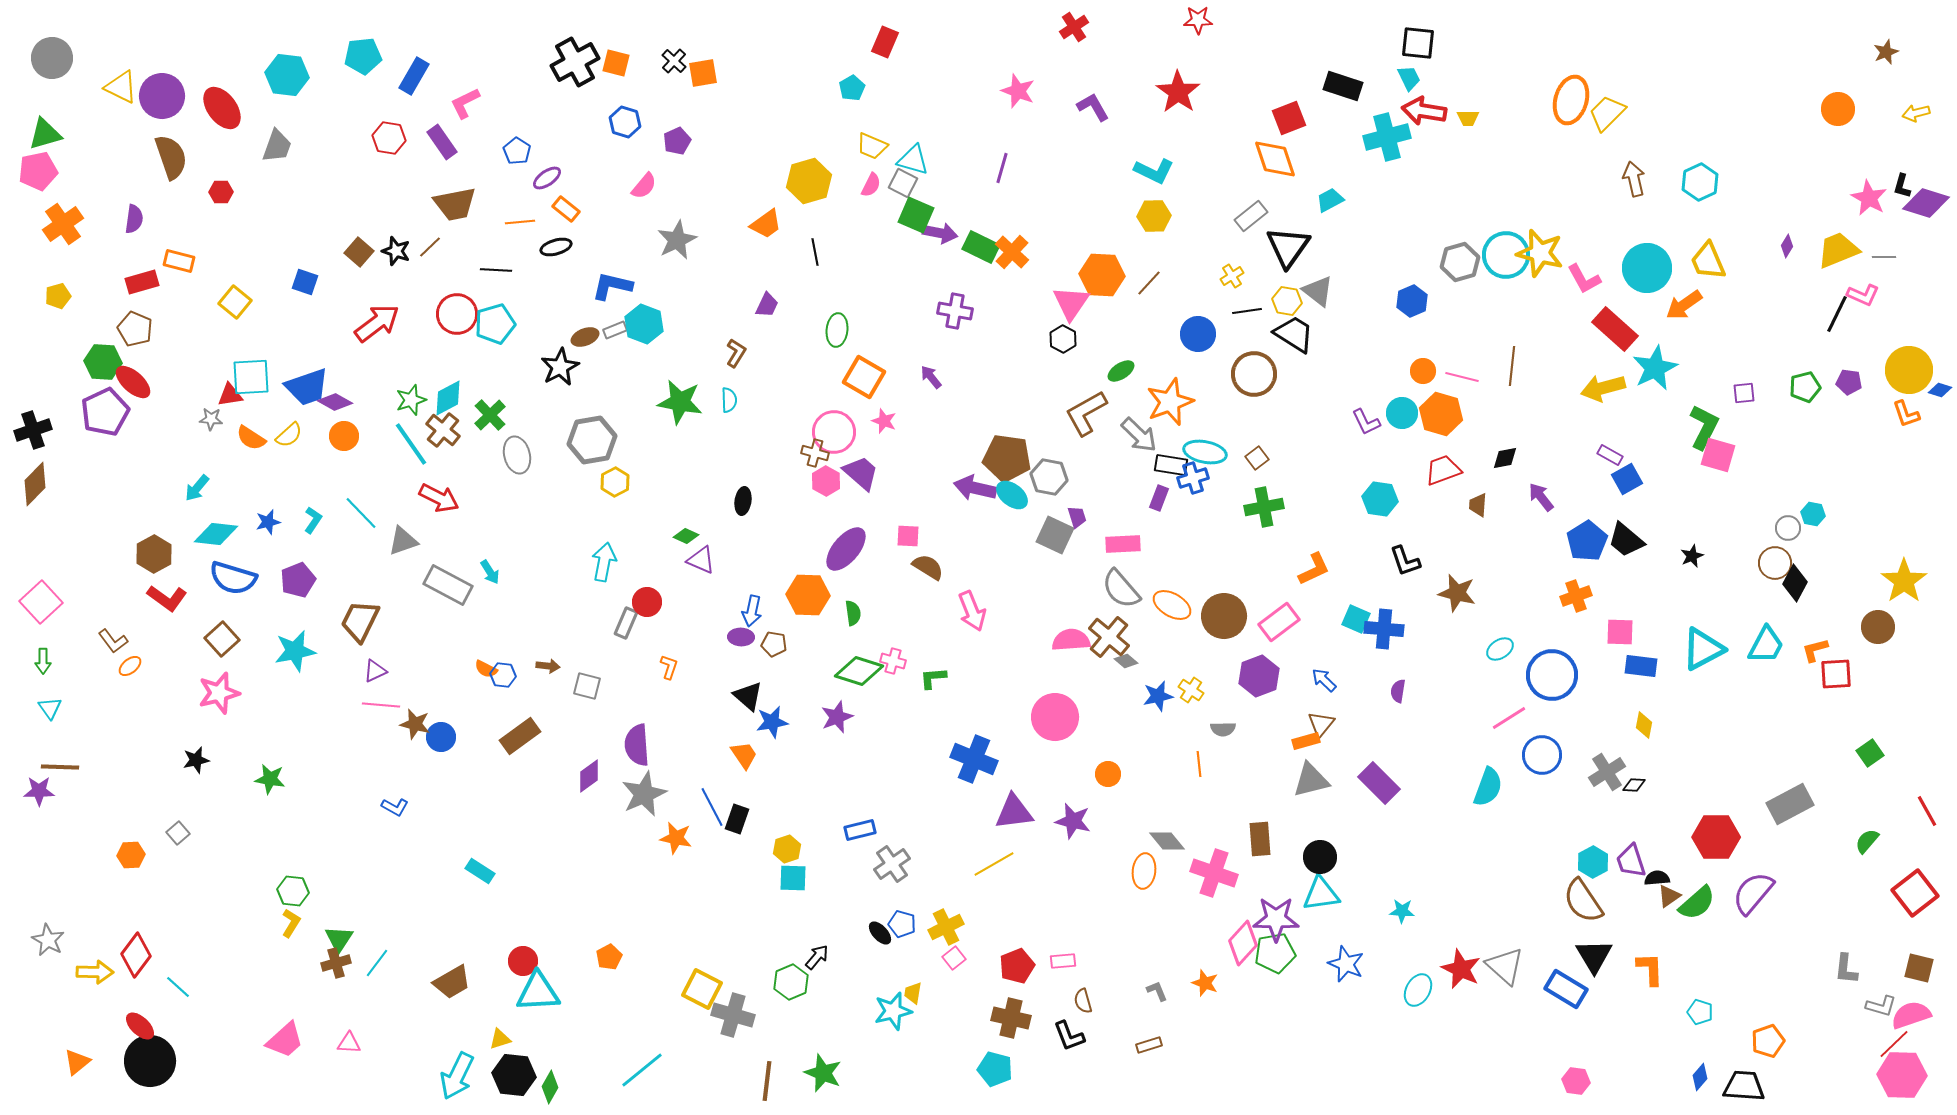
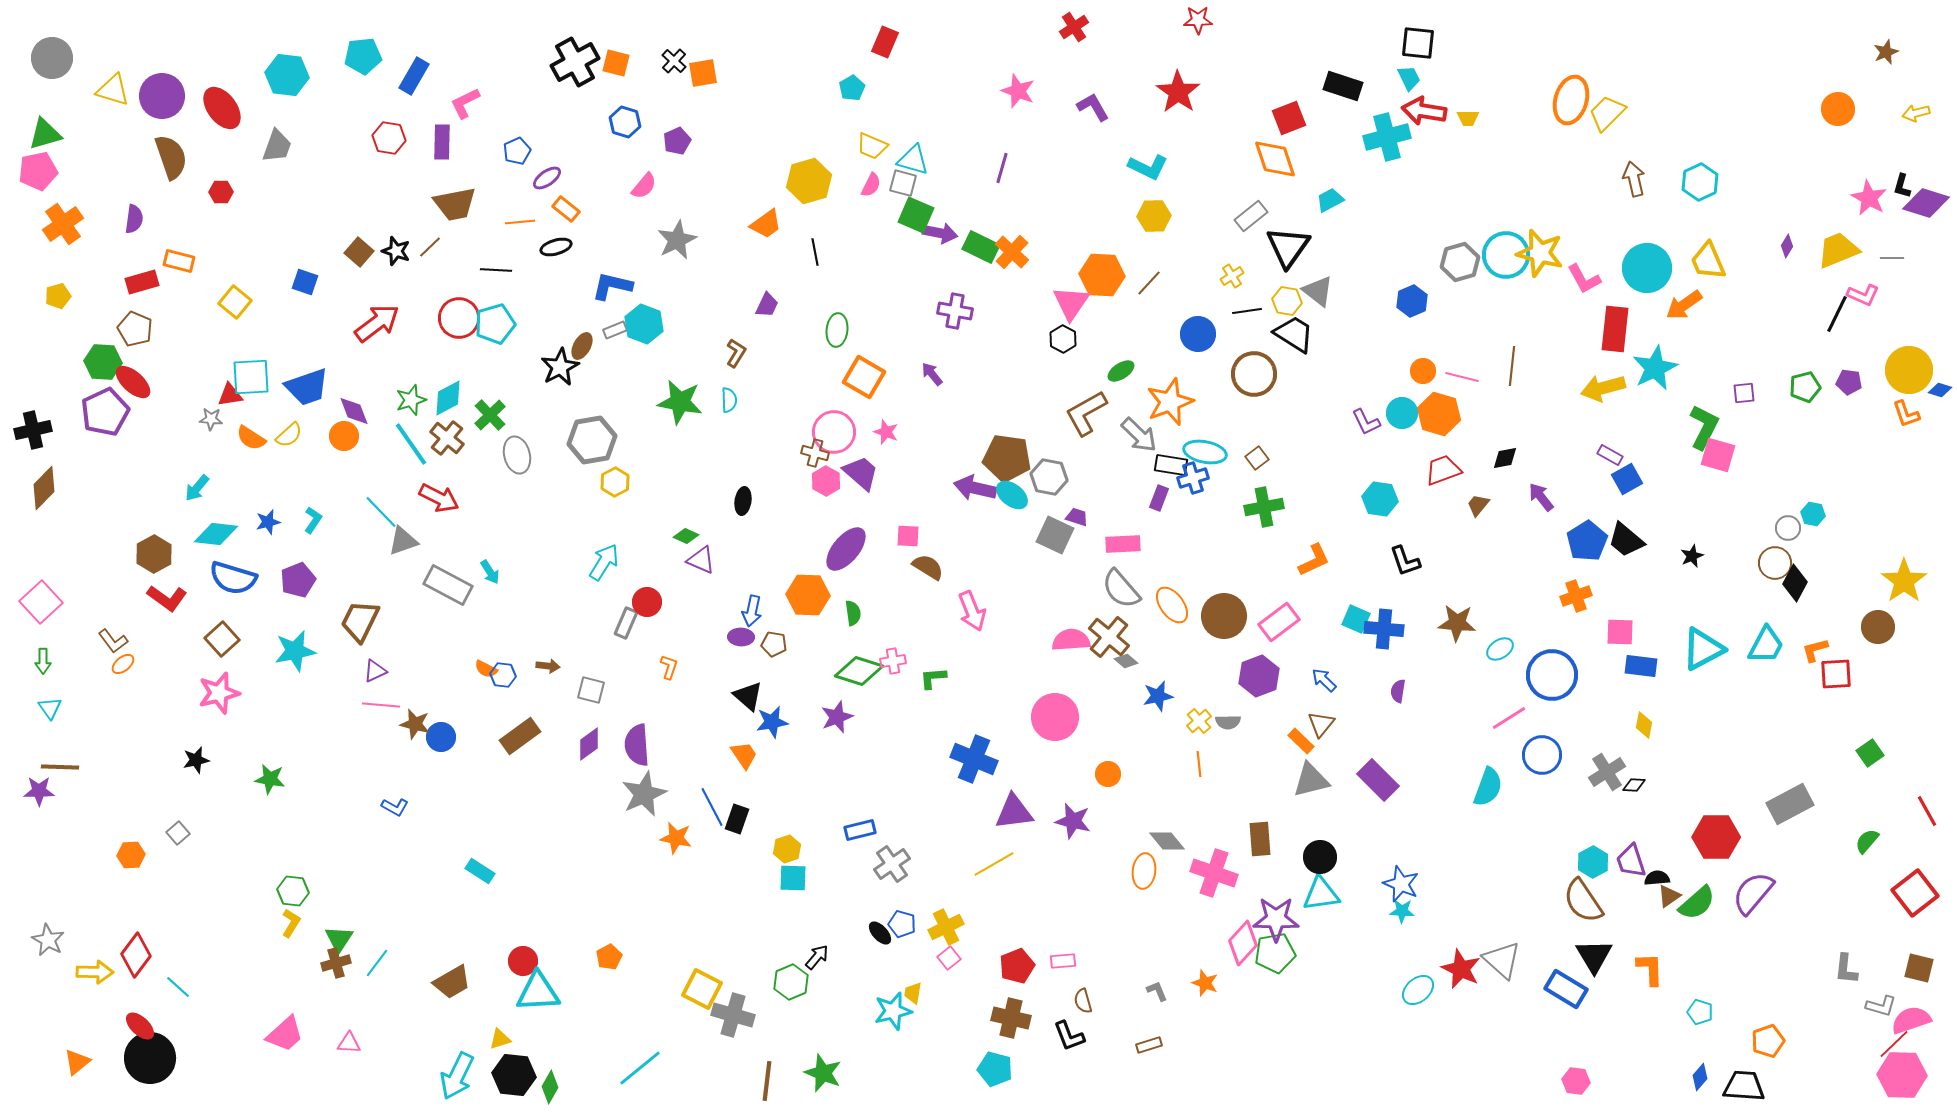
yellow triangle at (121, 87): moved 8 px left, 3 px down; rotated 9 degrees counterclockwise
purple rectangle at (442, 142): rotated 36 degrees clockwise
blue pentagon at (517, 151): rotated 16 degrees clockwise
cyan L-shape at (1154, 171): moved 6 px left, 4 px up
gray square at (903, 183): rotated 12 degrees counterclockwise
gray line at (1884, 257): moved 8 px right, 1 px down
red circle at (457, 314): moved 2 px right, 4 px down
red rectangle at (1615, 329): rotated 54 degrees clockwise
brown ellipse at (585, 337): moved 3 px left, 9 px down; rotated 40 degrees counterclockwise
purple arrow at (931, 377): moved 1 px right, 3 px up
purple diamond at (335, 402): moved 19 px right, 9 px down; rotated 40 degrees clockwise
orange hexagon at (1441, 414): moved 2 px left
pink star at (884, 421): moved 2 px right, 11 px down
black cross at (33, 430): rotated 6 degrees clockwise
brown cross at (443, 430): moved 4 px right, 8 px down
brown diamond at (35, 484): moved 9 px right, 4 px down
brown trapezoid at (1478, 505): rotated 35 degrees clockwise
cyan line at (361, 513): moved 20 px right, 1 px up
purple trapezoid at (1077, 517): rotated 55 degrees counterclockwise
cyan arrow at (604, 562): rotated 21 degrees clockwise
orange L-shape at (1314, 569): moved 9 px up
brown star at (1457, 593): moved 30 px down; rotated 9 degrees counterclockwise
orange ellipse at (1172, 605): rotated 24 degrees clockwise
pink cross at (893, 661): rotated 25 degrees counterclockwise
orange ellipse at (130, 666): moved 7 px left, 2 px up
gray square at (587, 686): moved 4 px right, 4 px down
yellow cross at (1191, 690): moved 8 px right, 31 px down; rotated 15 degrees clockwise
gray semicircle at (1223, 729): moved 5 px right, 7 px up
orange rectangle at (1306, 741): moved 5 px left; rotated 60 degrees clockwise
purple diamond at (589, 776): moved 32 px up
purple rectangle at (1379, 783): moved 1 px left, 3 px up
pink square at (954, 958): moved 5 px left
blue star at (1346, 964): moved 55 px right, 80 px up
gray triangle at (1505, 966): moved 3 px left, 6 px up
cyan ellipse at (1418, 990): rotated 20 degrees clockwise
pink semicircle at (1911, 1015): moved 5 px down
pink trapezoid at (285, 1040): moved 6 px up
black circle at (150, 1061): moved 3 px up
cyan line at (642, 1070): moved 2 px left, 2 px up
